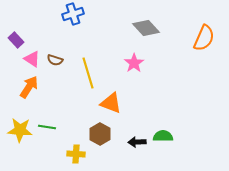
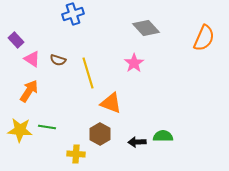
brown semicircle: moved 3 px right
orange arrow: moved 4 px down
